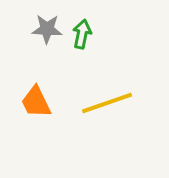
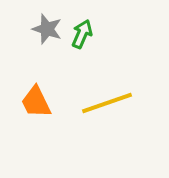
gray star: rotated 16 degrees clockwise
green arrow: rotated 12 degrees clockwise
